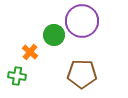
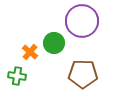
green circle: moved 8 px down
brown pentagon: moved 1 px right
